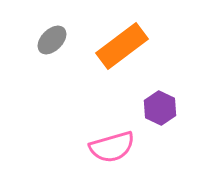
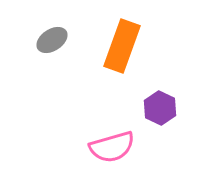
gray ellipse: rotated 12 degrees clockwise
orange rectangle: rotated 33 degrees counterclockwise
